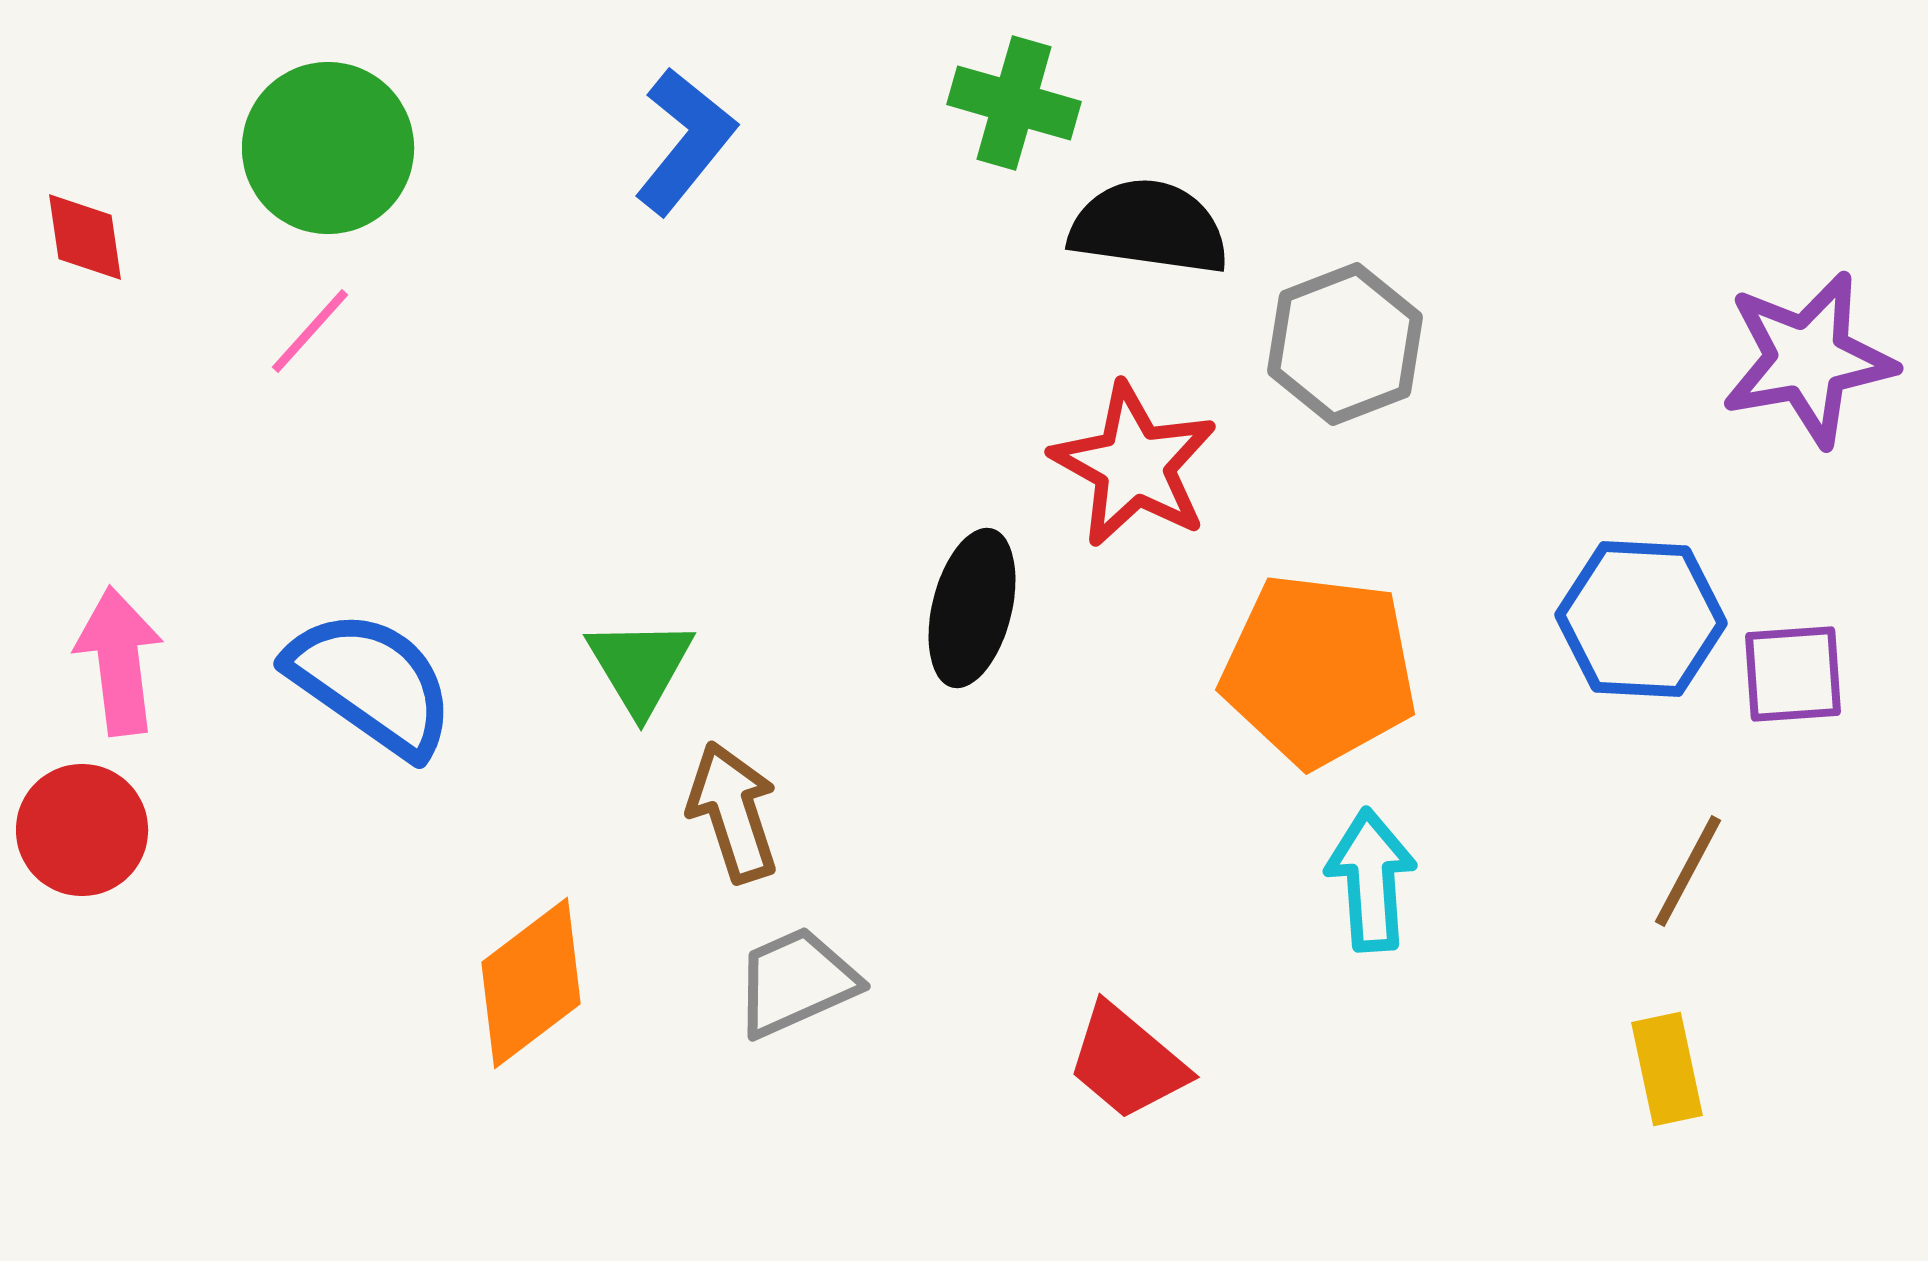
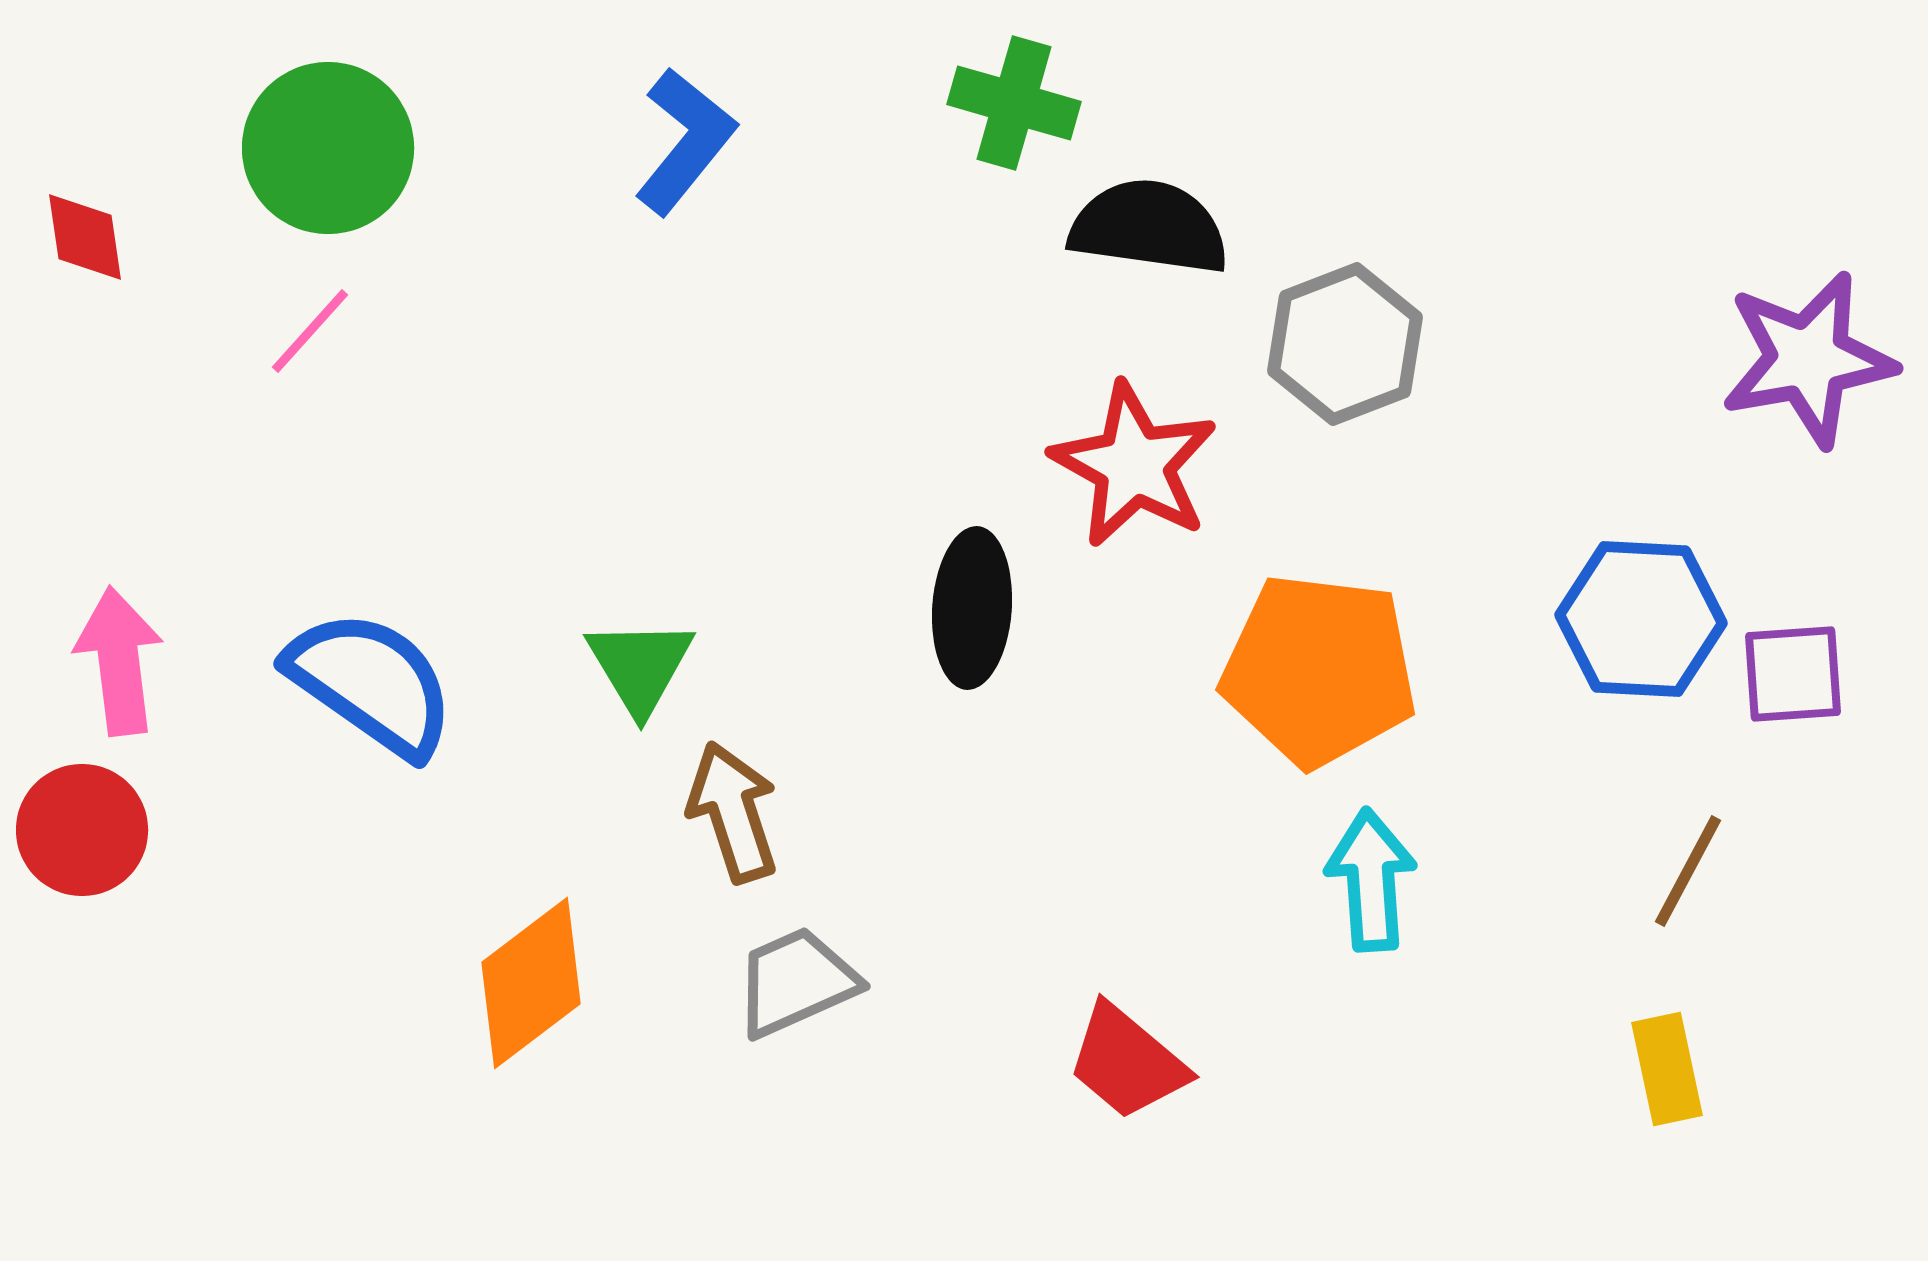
black ellipse: rotated 10 degrees counterclockwise
